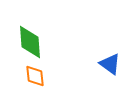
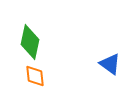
green diamond: rotated 16 degrees clockwise
